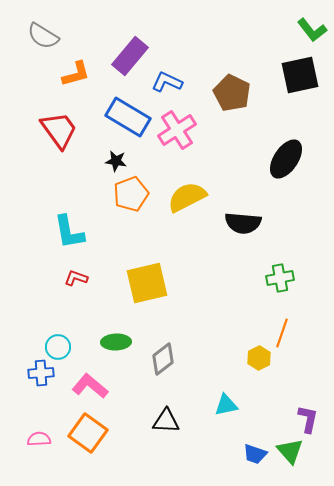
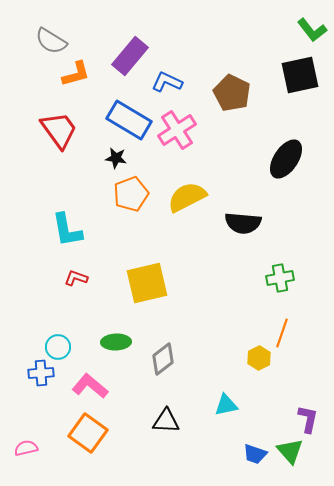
gray semicircle: moved 8 px right, 5 px down
blue rectangle: moved 1 px right, 3 px down
black star: moved 3 px up
cyan L-shape: moved 2 px left, 2 px up
pink semicircle: moved 13 px left, 9 px down; rotated 10 degrees counterclockwise
